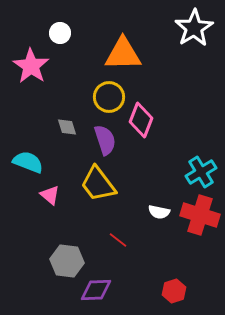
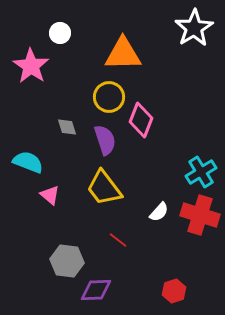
yellow trapezoid: moved 6 px right, 4 px down
white semicircle: rotated 60 degrees counterclockwise
